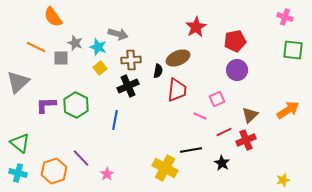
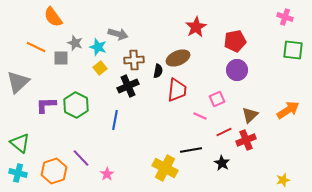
brown cross: moved 3 px right
